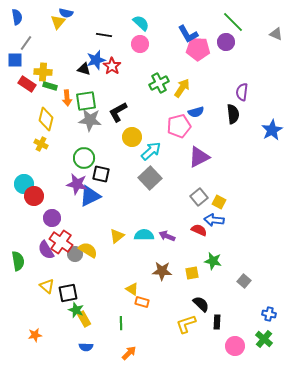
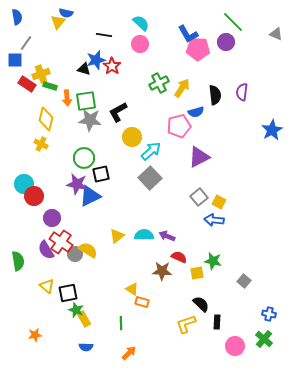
yellow cross at (43, 72): moved 2 px left, 2 px down; rotated 24 degrees counterclockwise
black semicircle at (233, 114): moved 18 px left, 19 px up
black square at (101, 174): rotated 24 degrees counterclockwise
red semicircle at (199, 230): moved 20 px left, 27 px down
yellow square at (192, 273): moved 5 px right
